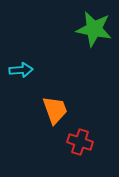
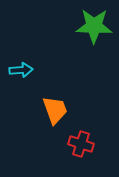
green star: moved 3 px up; rotated 9 degrees counterclockwise
red cross: moved 1 px right, 2 px down
